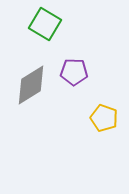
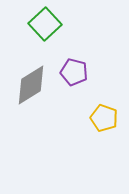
green square: rotated 16 degrees clockwise
purple pentagon: rotated 12 degrees clockwise
